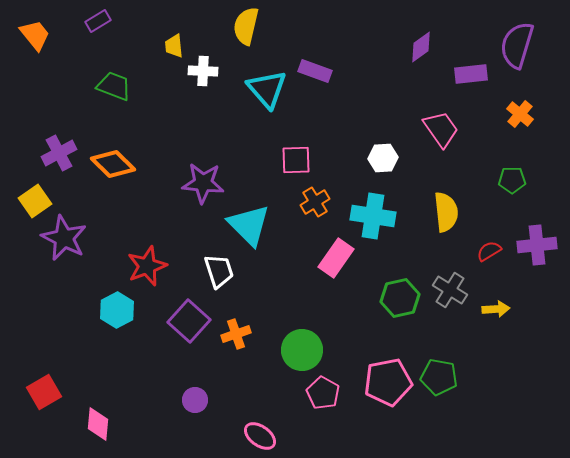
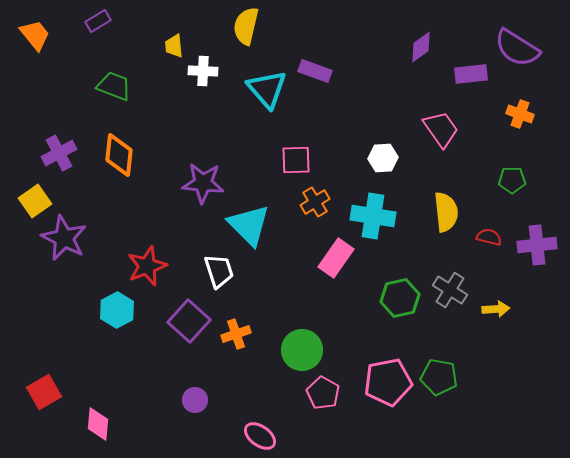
purple semicircle at (517, 45): moved 3 px down; rotated 75 degrees counterclockwise
orange cross at (520, 114): rotated 20 degrees counterclockwise
orange diamond at (113, 164): moved 6 px right, 9 px up; rotated 51 degrees clockwise
red semicircle at (489, 251): moved 14 px up; rotated 45 degrees clockwise
